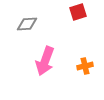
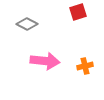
gray diamond: rotated 30 degrees clockwise
pink arrow: rotated 104 degrees counterclockwise
